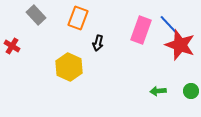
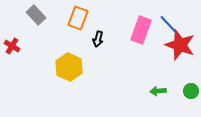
black arrow: moved 4 px up
